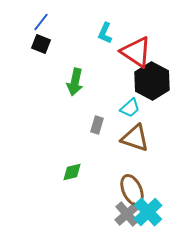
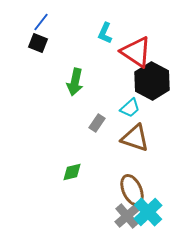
black square: moved 3 px left, 1 px up
gray rectangle: moved 2 px up; rotated 18 degrees clockwise
gray cross: moved 2 px down
